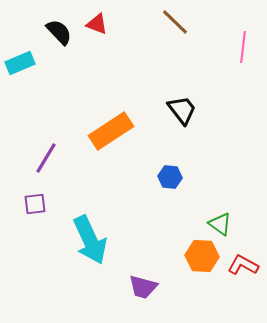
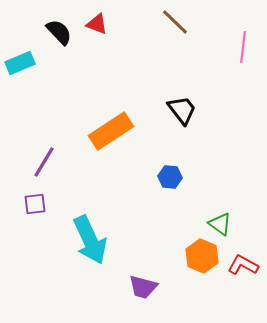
purple line: moved 2 px left, 4 px down
orange hexagon: rotated 20 degrees clockwise
